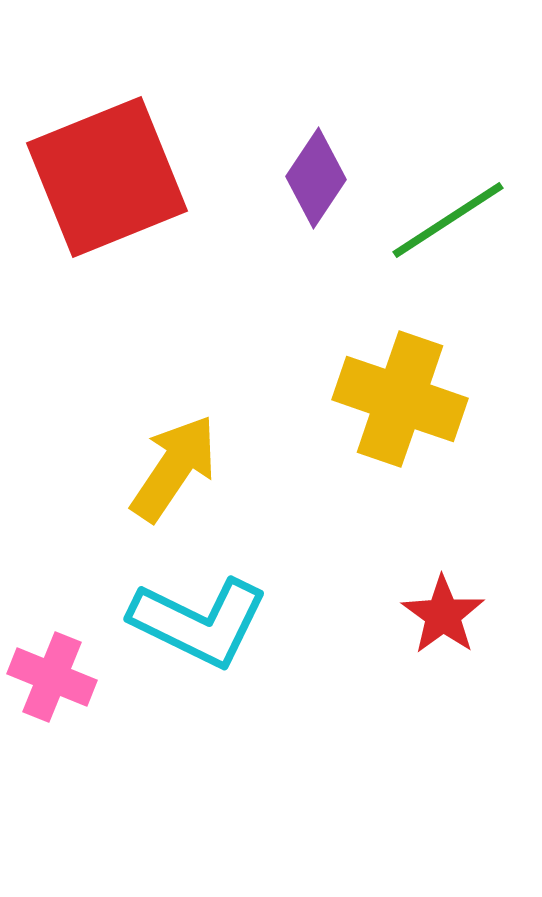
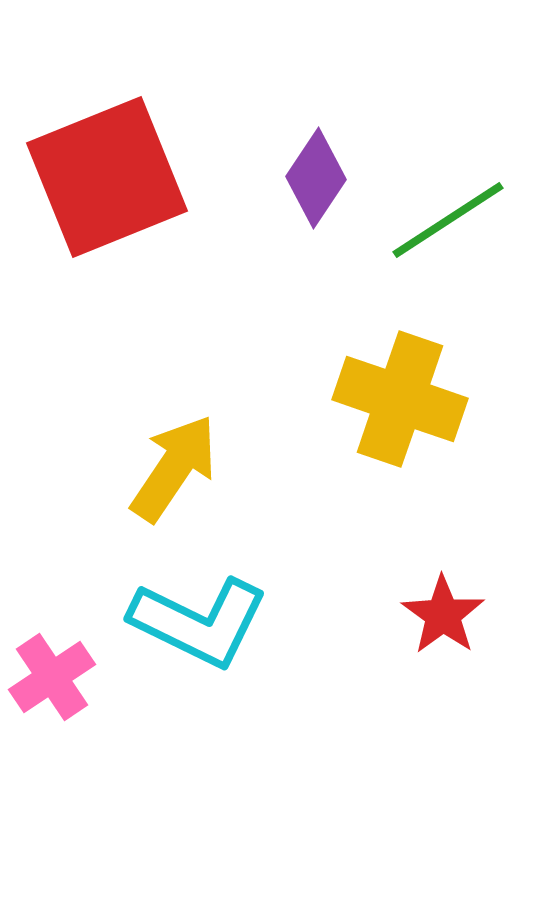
pink cross: rotated 34 degrees clockwise
